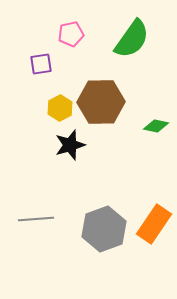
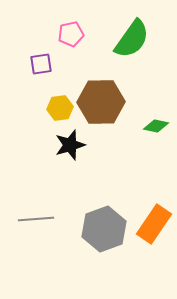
yellow hexagon: rotated 20 degrees clockwise
